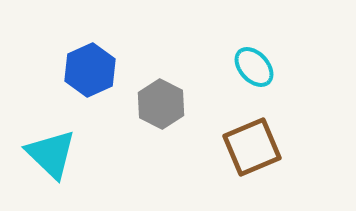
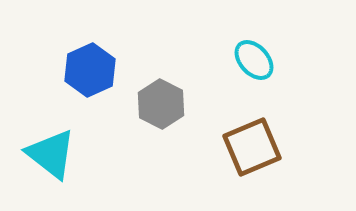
cyan ellipse: moved 7 px up
cyan triangle: rotated 6 degrees counterclockwise
